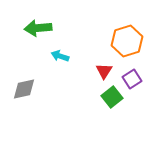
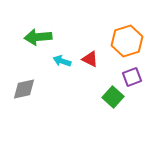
green arrow: moved 9 px down
cyan arrow: moved 2 px right, 5 px down
red triangle: moved 14 px left, 12 px up; rotated 36 degrees counterclockwise
purple square: moved 2 px up; rotated 12 degrees clockwise
green square: moved 1 px right; rotated 10 degrees counterclockwise
